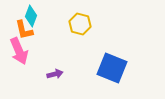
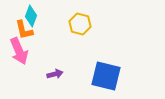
blue square: moved 6 px left, 8 px down; rotated 8 degrees counterclockwise
